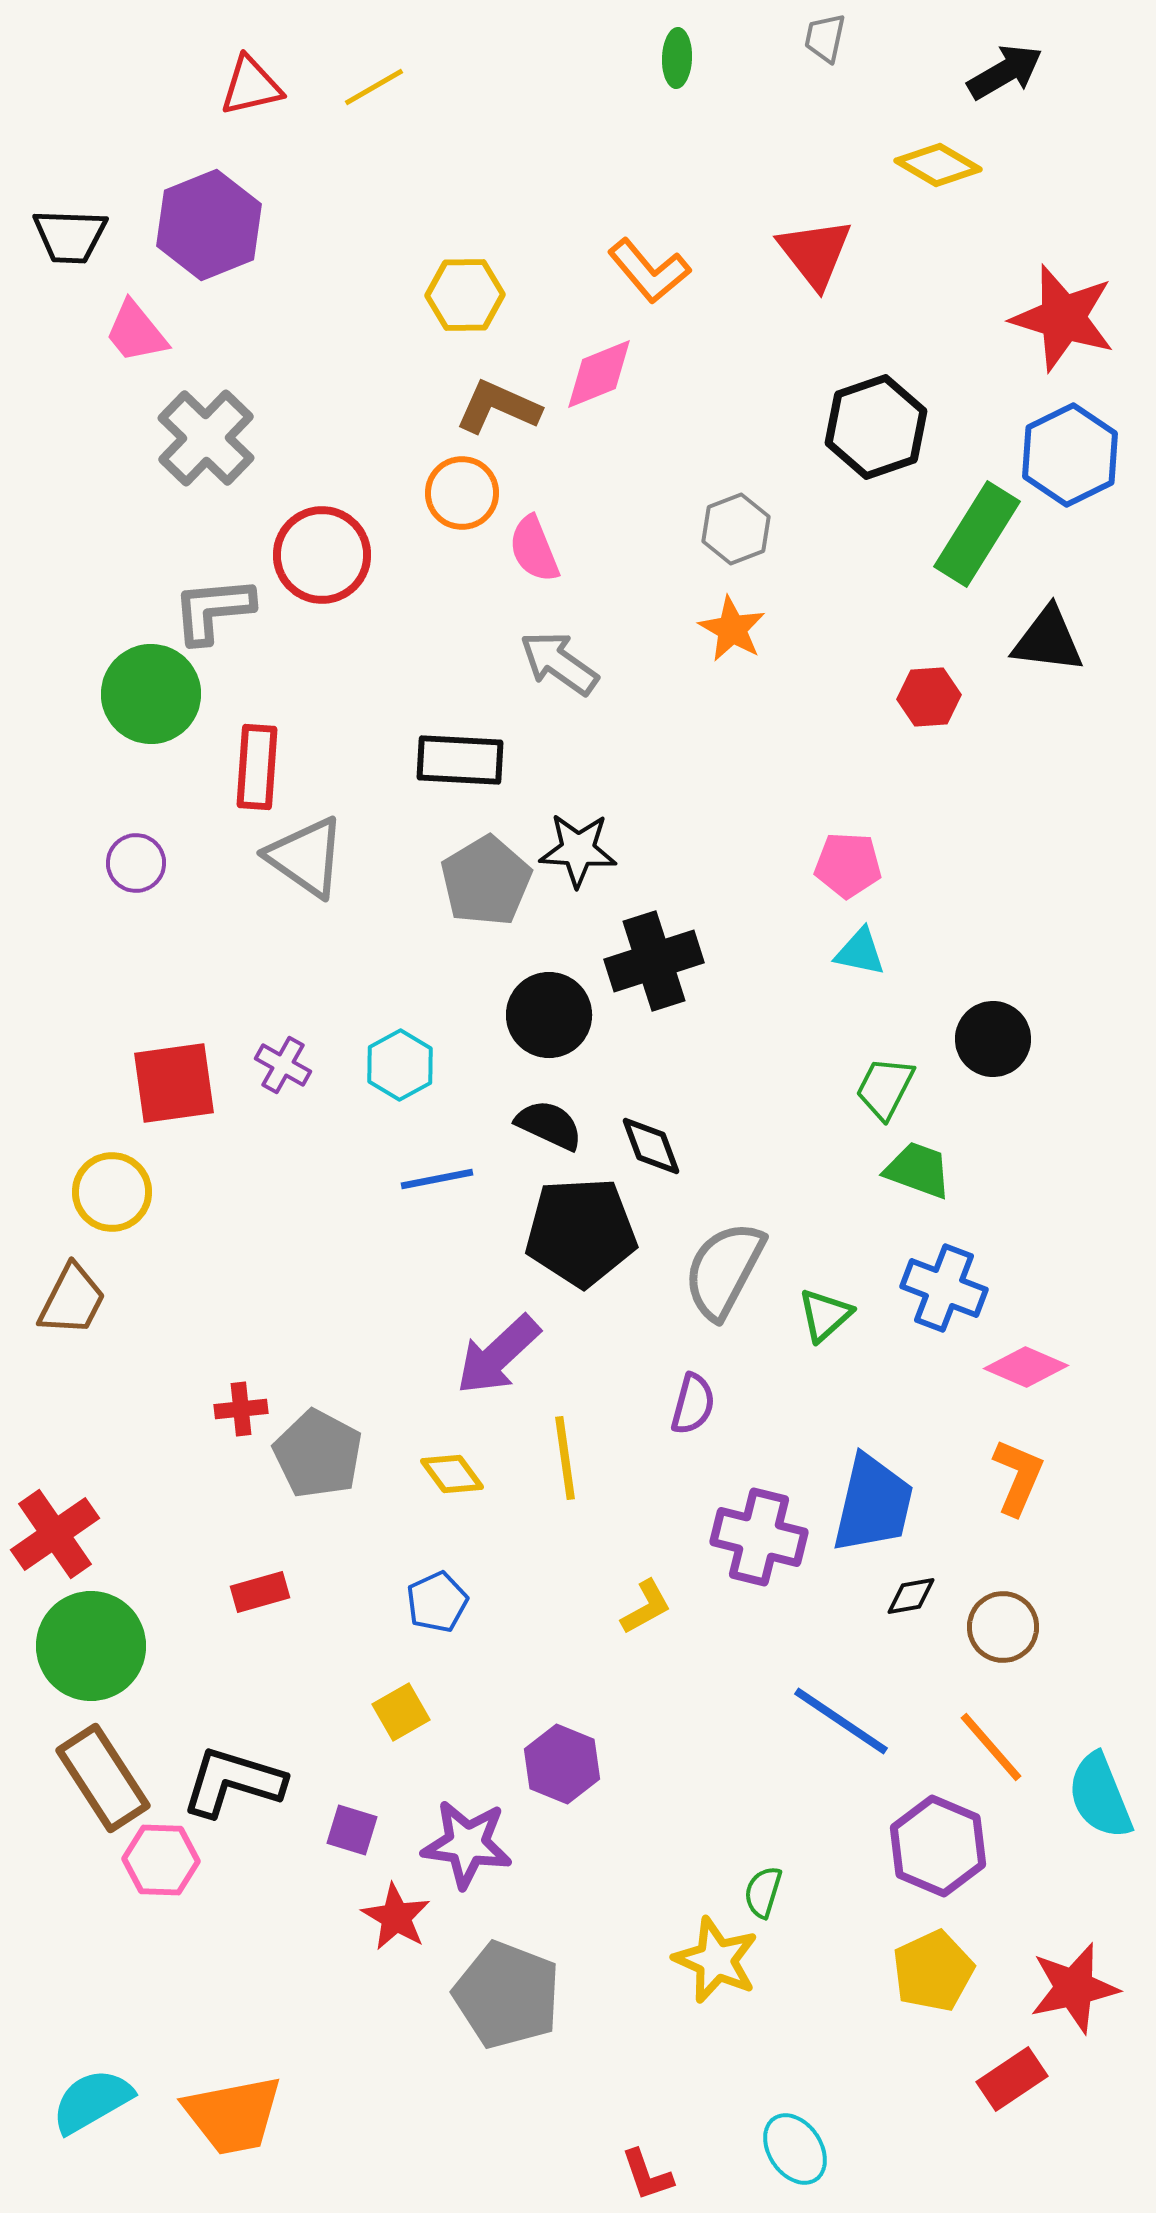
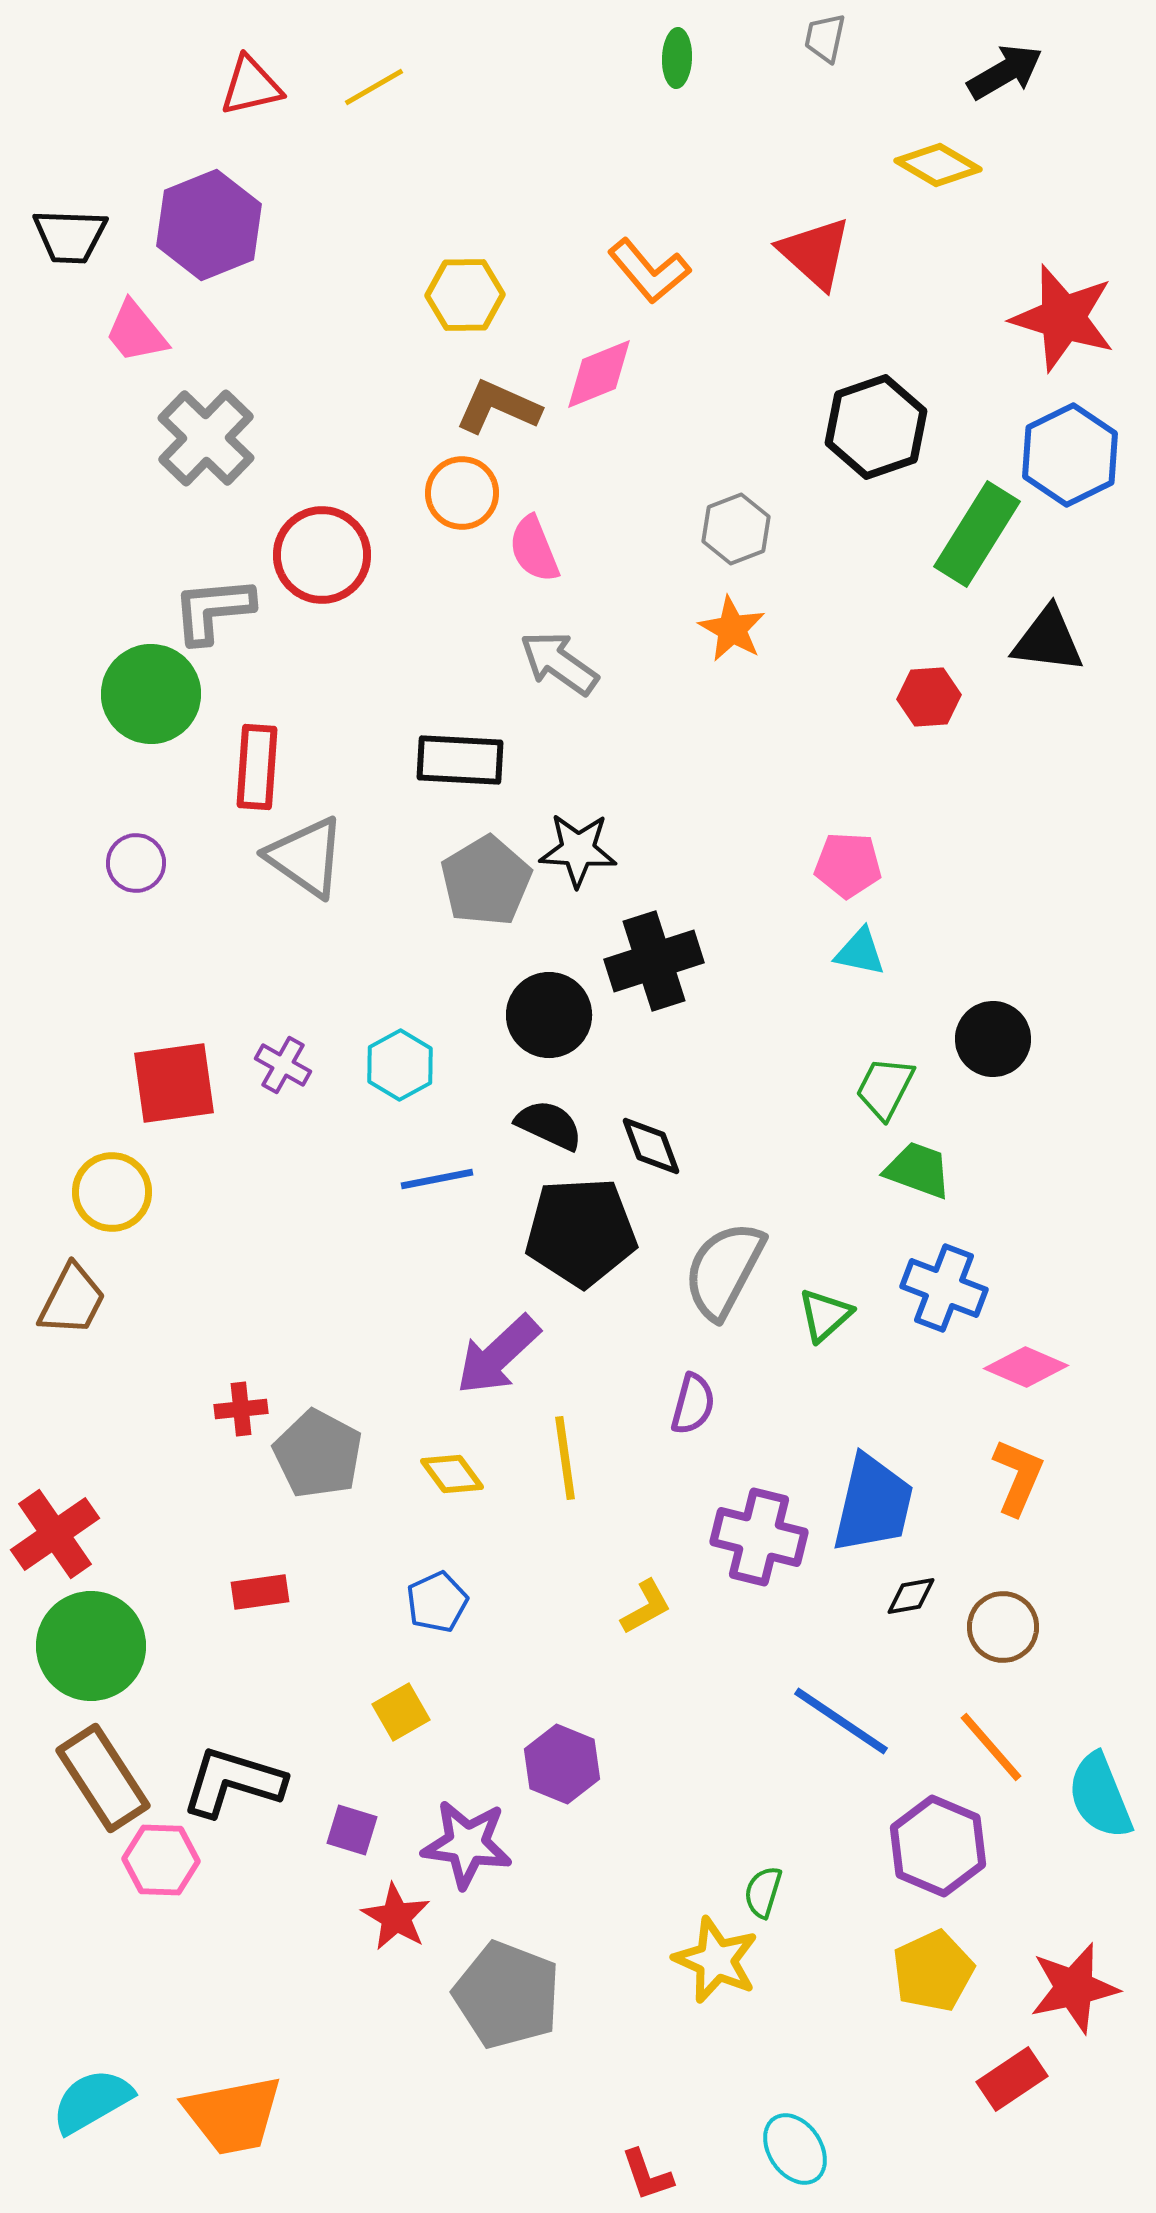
red triangle at (815, 253): rotated 10 degrees counterclockwise
red rectangle at (260, 1592): rotated 8 degrees clockwise
